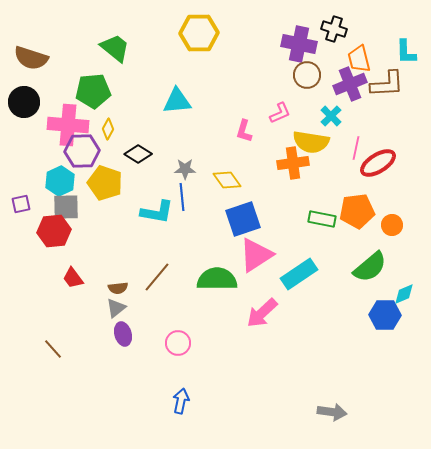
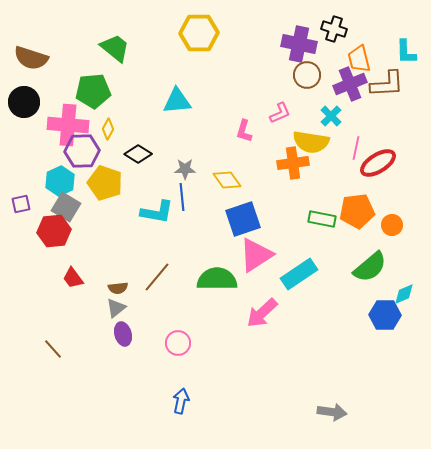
gray square at (66, 207): rotated 32 degrees clockwise
